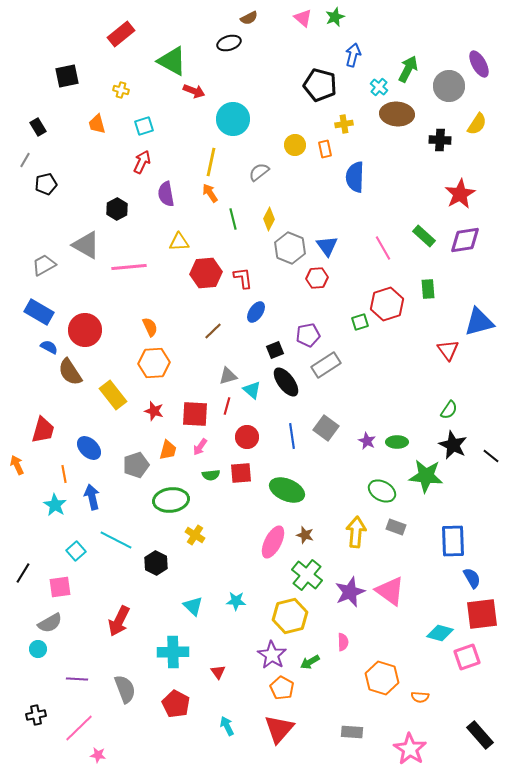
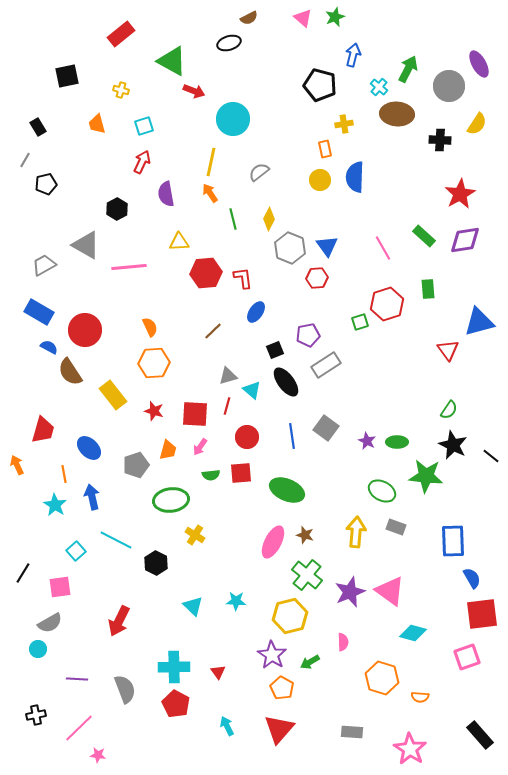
yellow circle at (295, 145): moved 25 px right, 35 px down
cyan diamond at (440, 633): moved 27 px left
cyan cross at (173, 652): moved 1 px right, 15 px down
